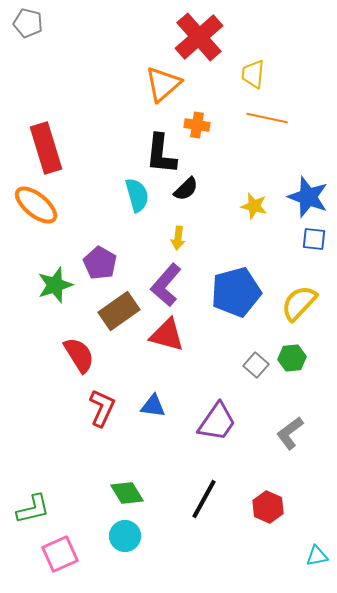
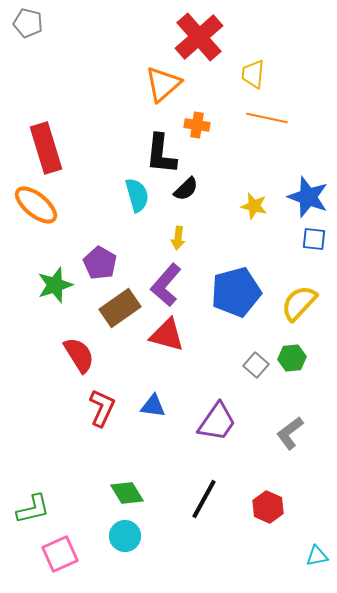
brown rectangle: moved 1 px right, 3 px up
